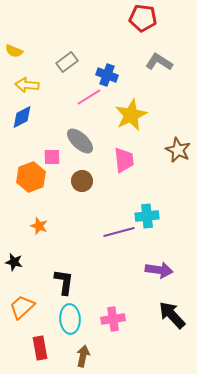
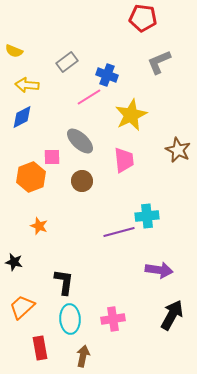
gray L-shape: rotated 56 degrees counterclockwise
black arrow: rotated 72 degrees clockwise
